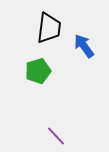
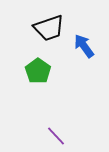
black trapezoid: rotated 64 degrees clockwise
green pentagon: rotated 20 degrees counterclockwise
